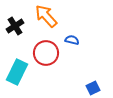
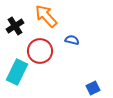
red circle: moved 6 px left, 2 px up
